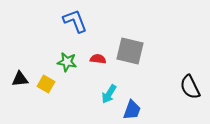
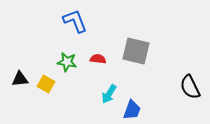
gray square: moved 6 px right
